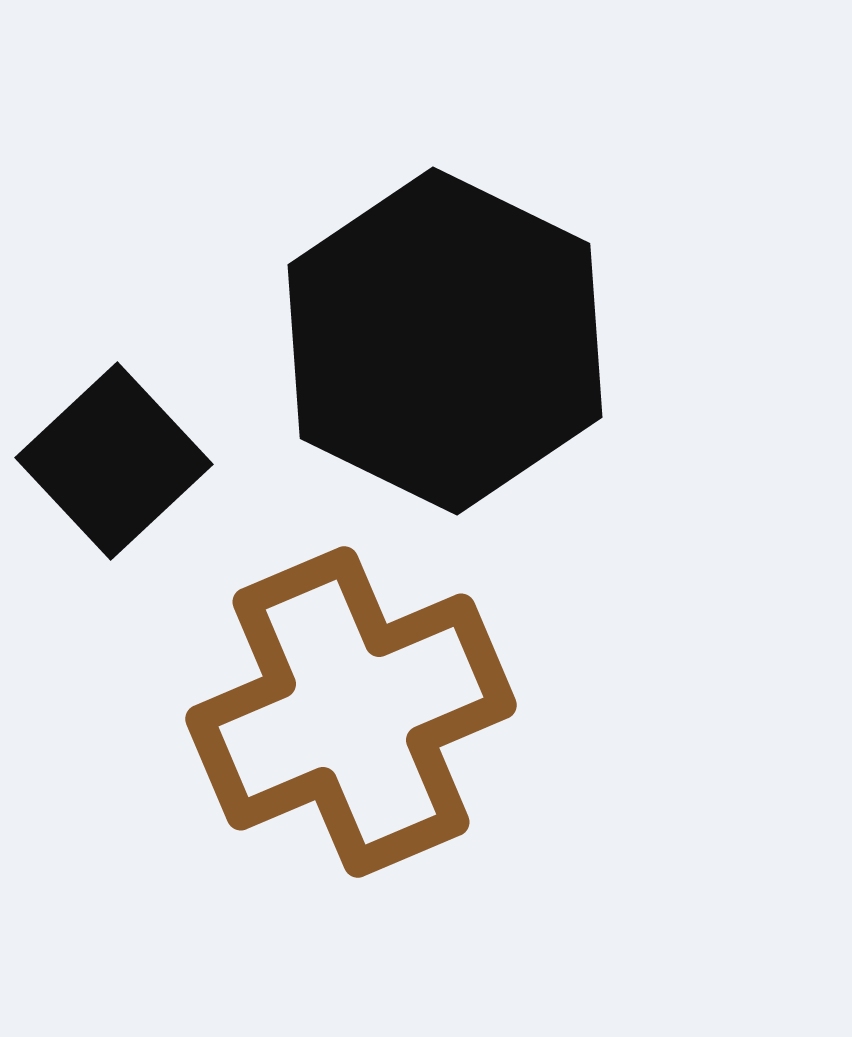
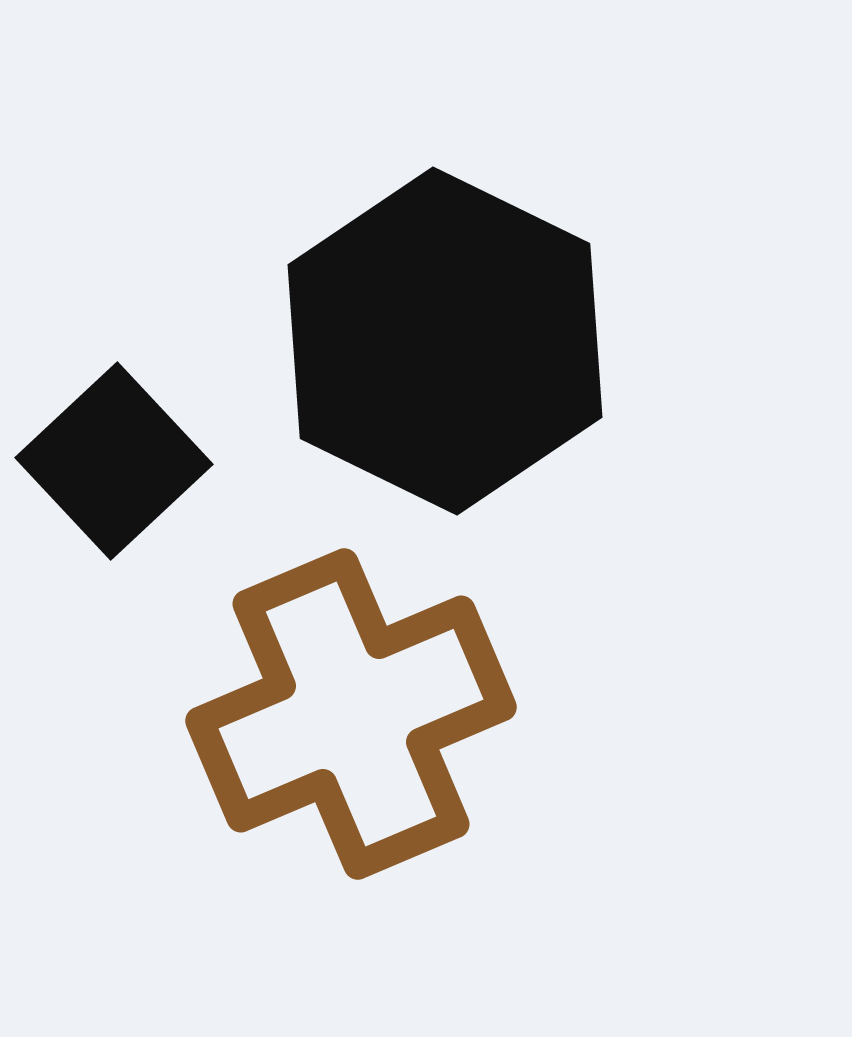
brown cross: moved 2 px down
